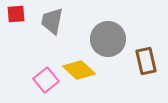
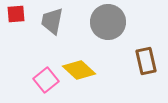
gray circle: moved 17 px up
